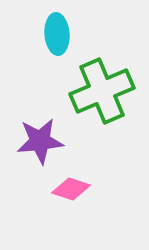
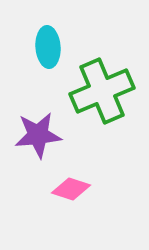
cyan ellipse: moved 9 px left, 13 px down
purple star: moved 2 px left, 6 px up
